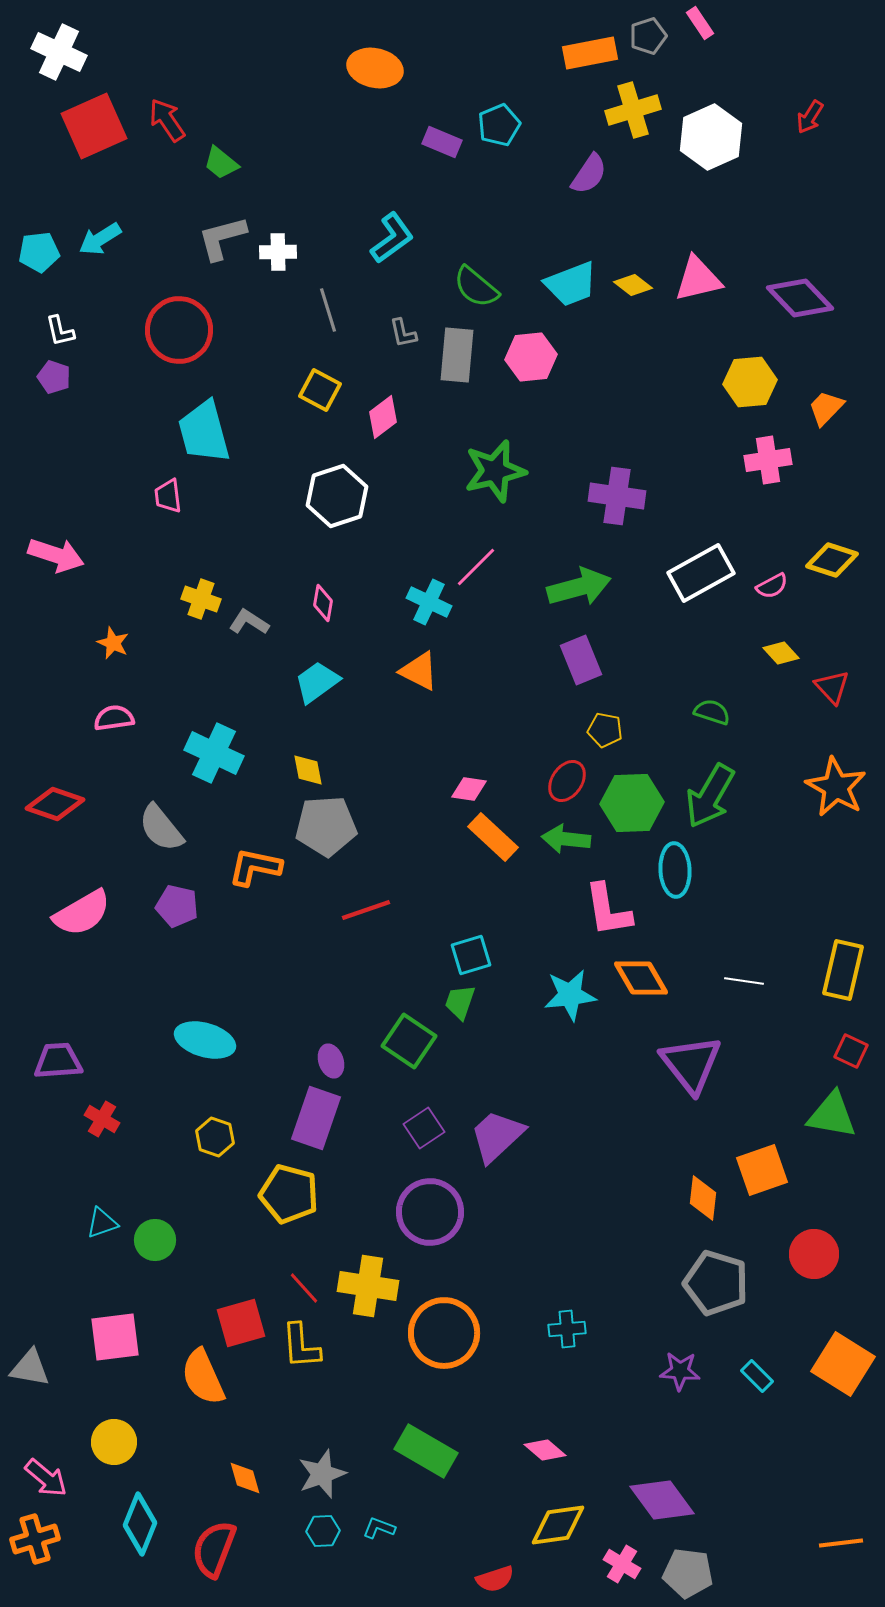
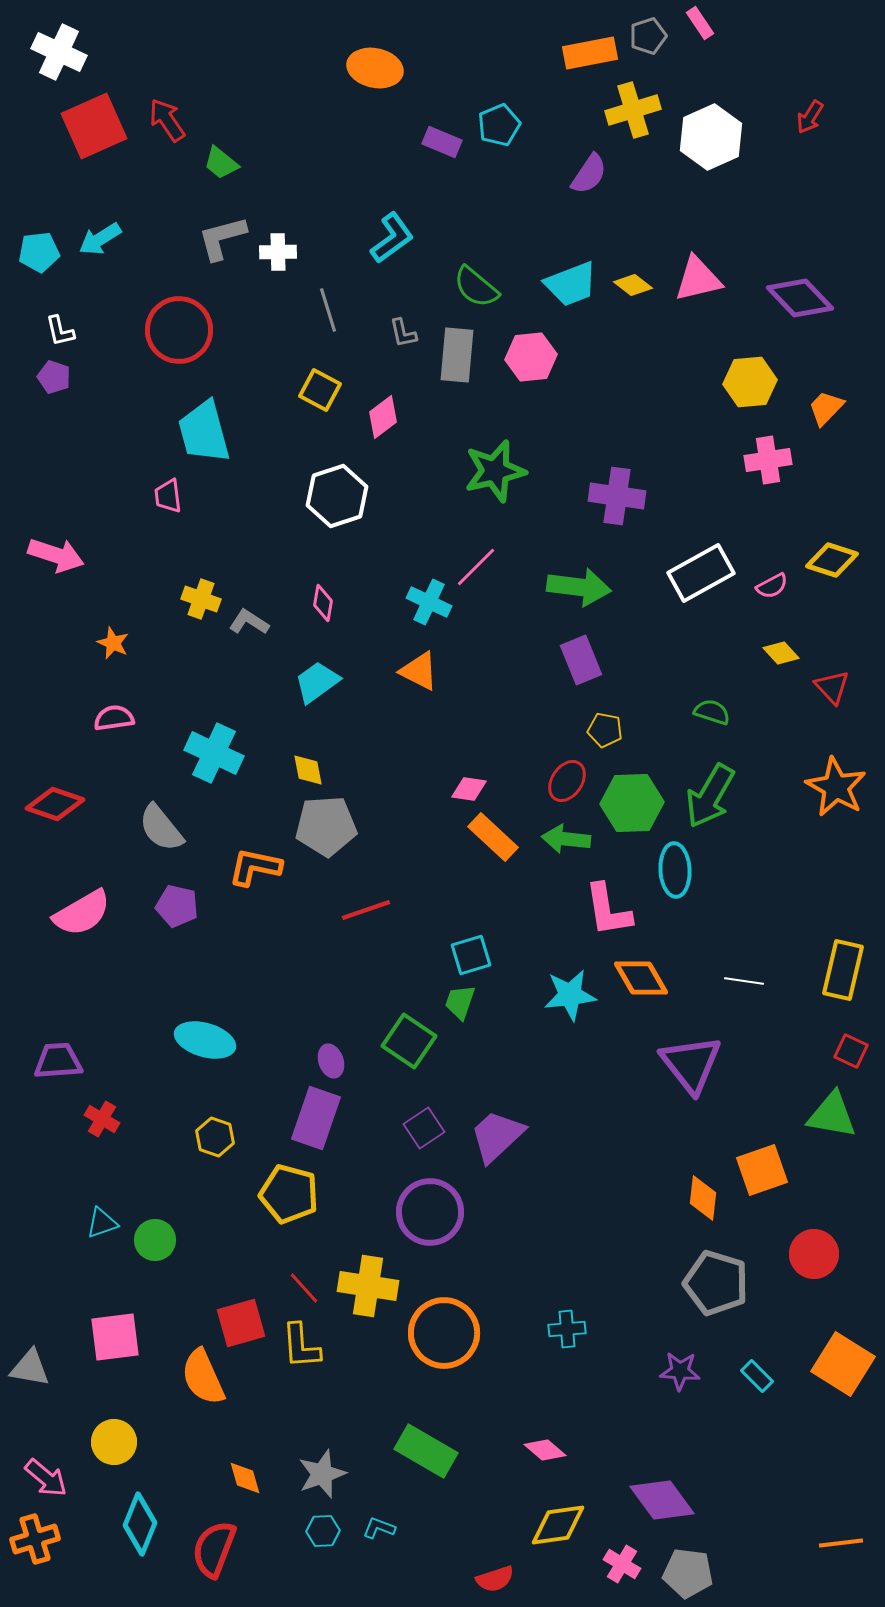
green arrow at (579, 587): rotated 22 degrees clockwise
